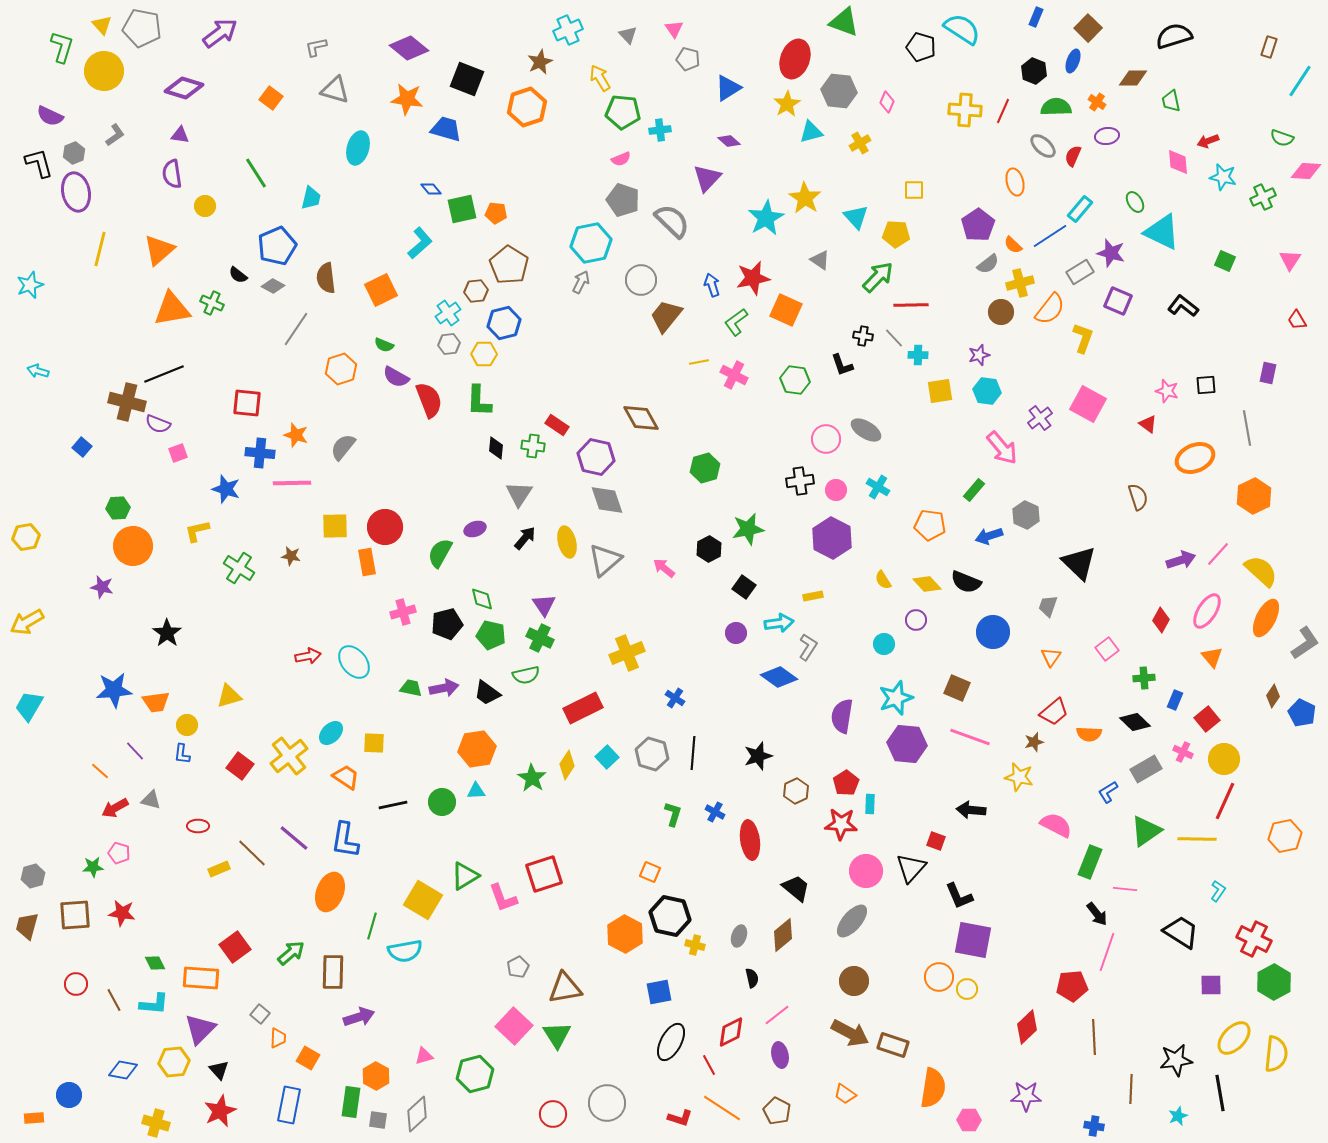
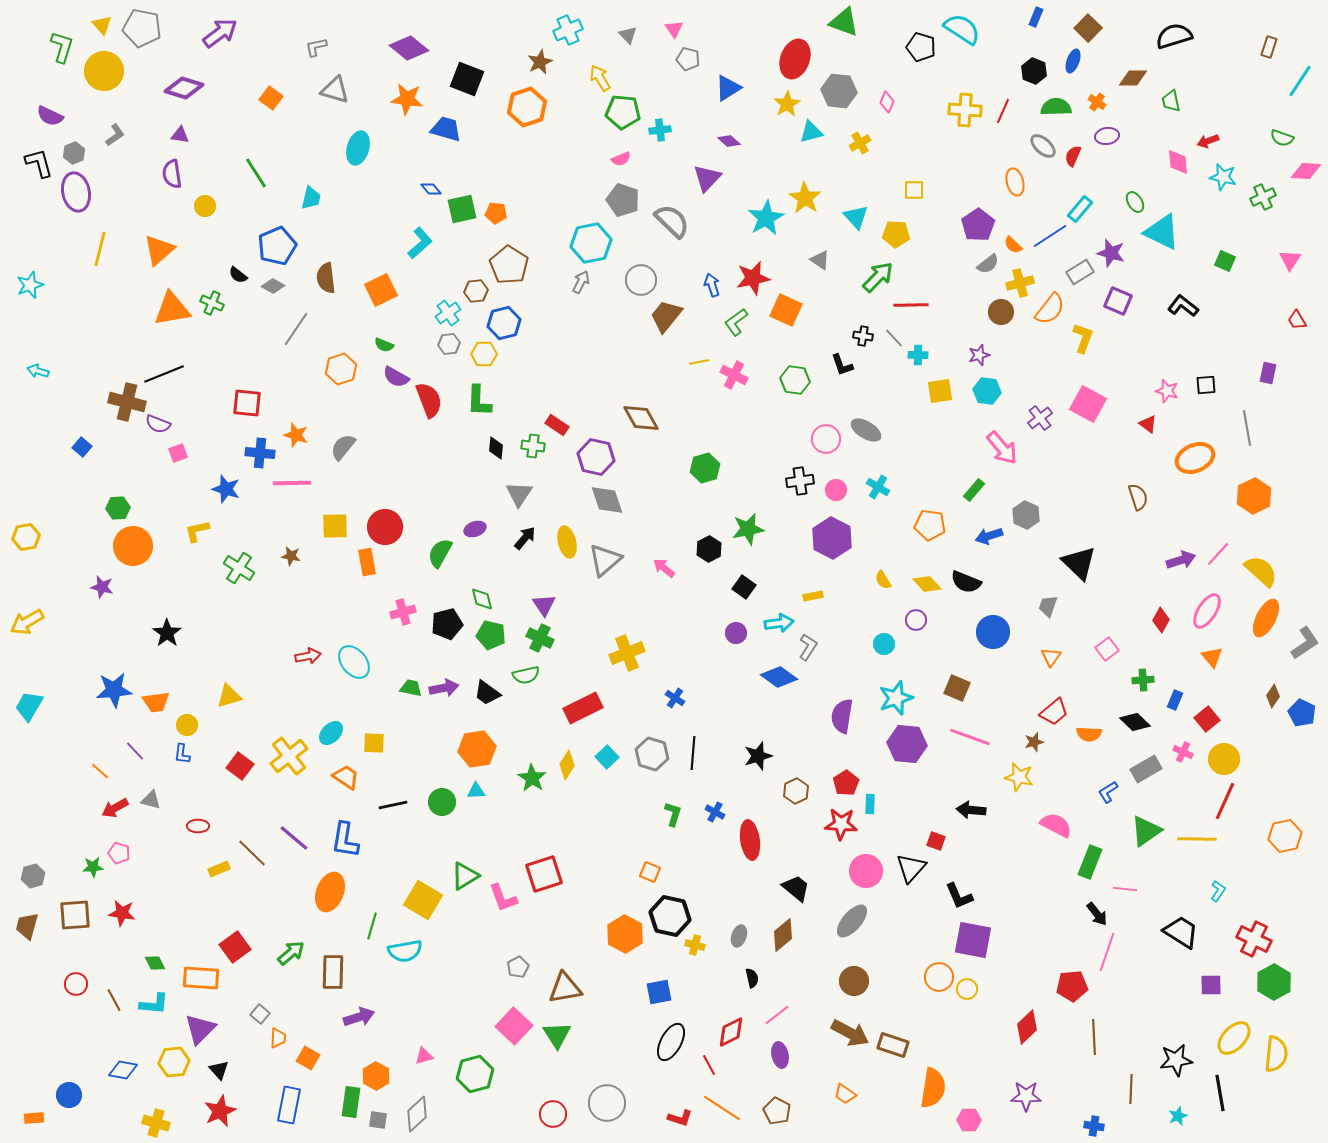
green cross at (1144, 678): moved 1 px left, 2 px down
